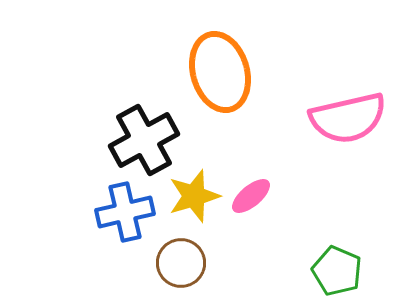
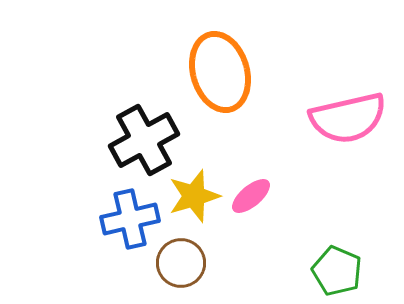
blue cross: moved 5 px right, 7 px down
